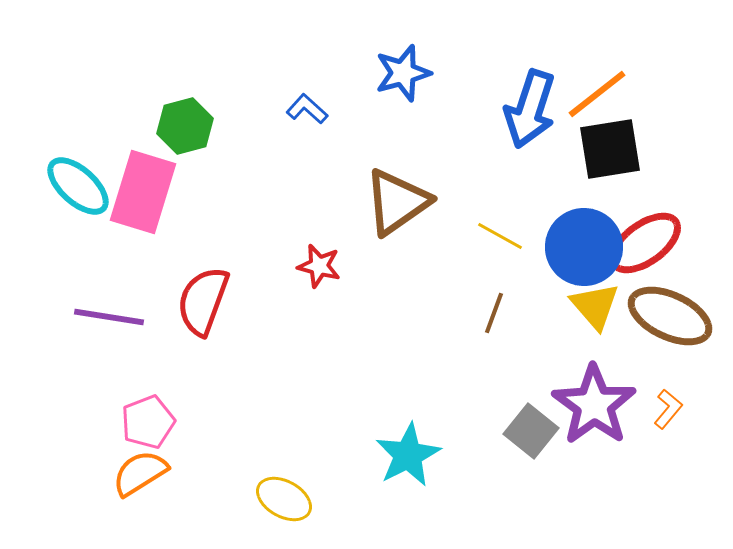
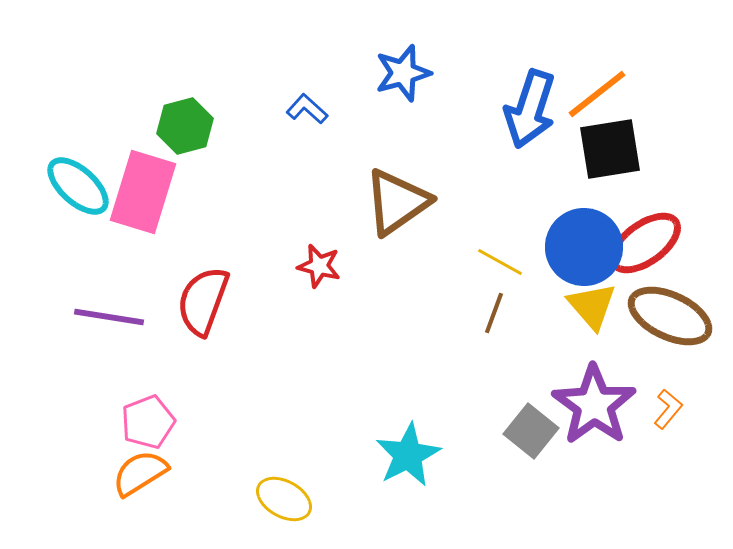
yellow line: moved 26 px down
yellow triangle: moved 3 px left
